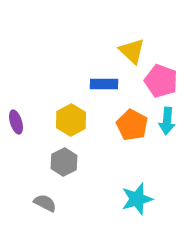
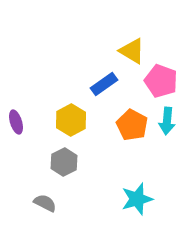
yellow triangle: rotated 12 degrees counterclockwise
blue rectangle: rotated 36 degrees counterclockwise
